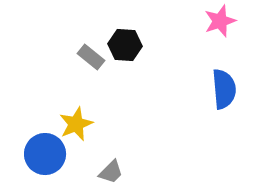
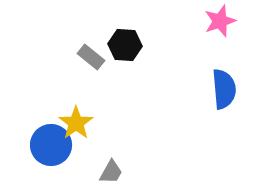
yellow star: moved 1 px up; rotated 12 degrees counterclockwise
blue circle: moved 6 px right, 9 px up
gray trapezoid: rotated 16 degrees counterclockwise
